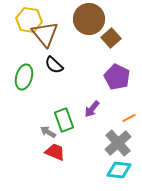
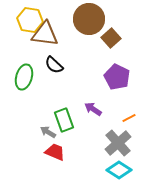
yellow hexagon: moved 1 px right
brown triangle: rotated 44 degrees counterclockwise
purple arrow: moved 1 px right; rotated 84 degrees clockwise
cyan diamond: rotated 25 degrees clockwise
